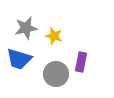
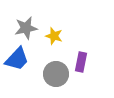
blue trapezoid: moved 2 px left; rotated 64 degrees counterclockwise
